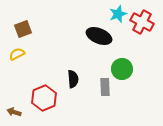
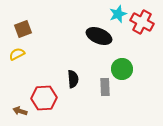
red hexagon: rotated 20 degrees clockwise
brown arrow: moved 6 px right, 1 px up
